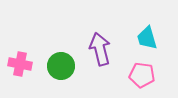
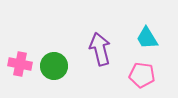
cyan trapezoid: rotated 15 degrees counterclockwise
green circle: moved 7 px left
